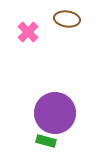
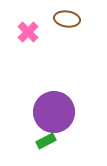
purple circle: moved 1 px left, 1 px up
green rectangle: rotated 42 degrees counterclockwise
